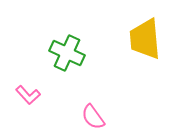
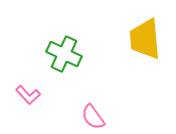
green cross: moved 3 px left, 1 px down
